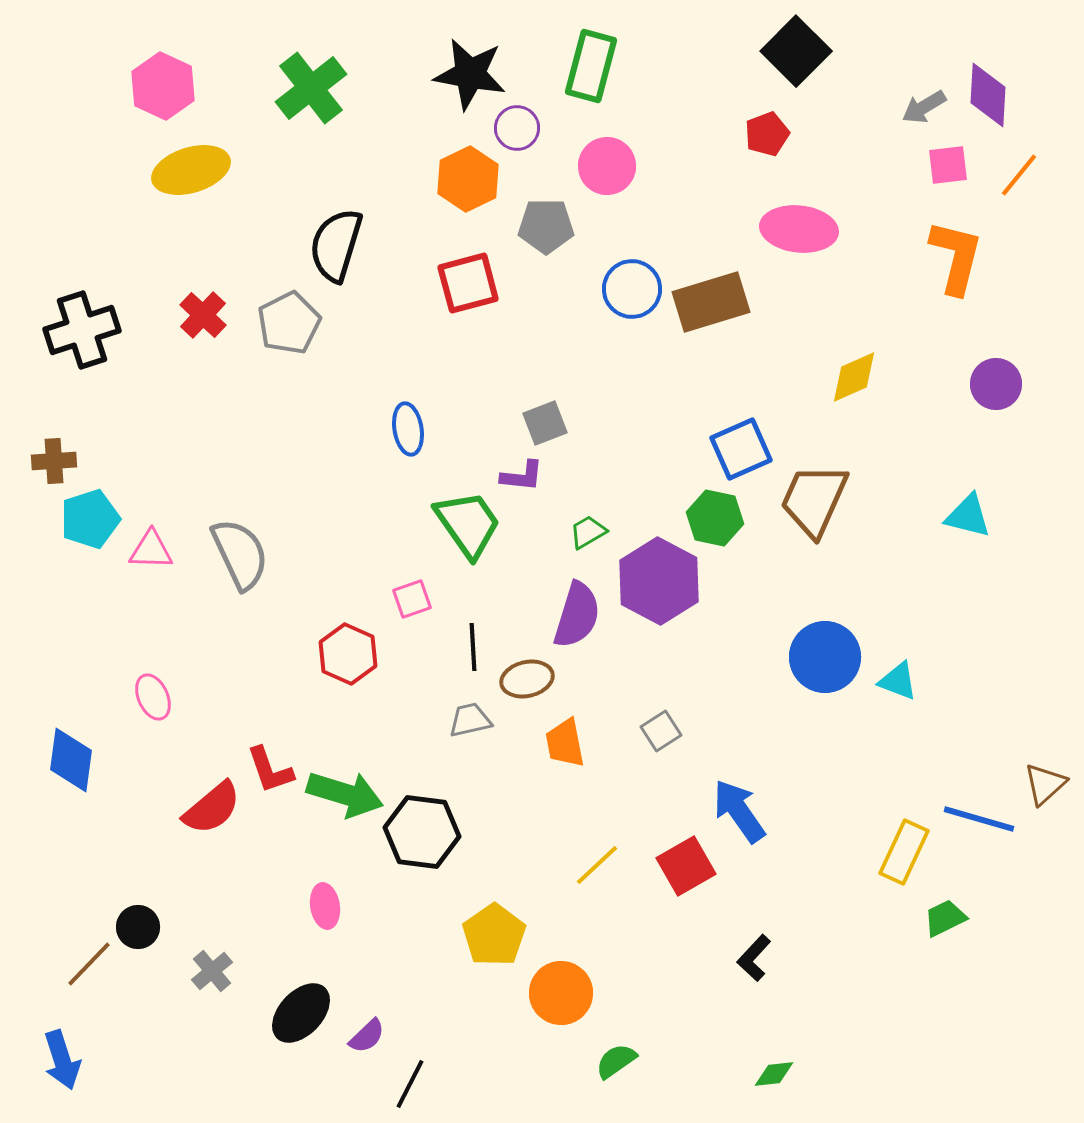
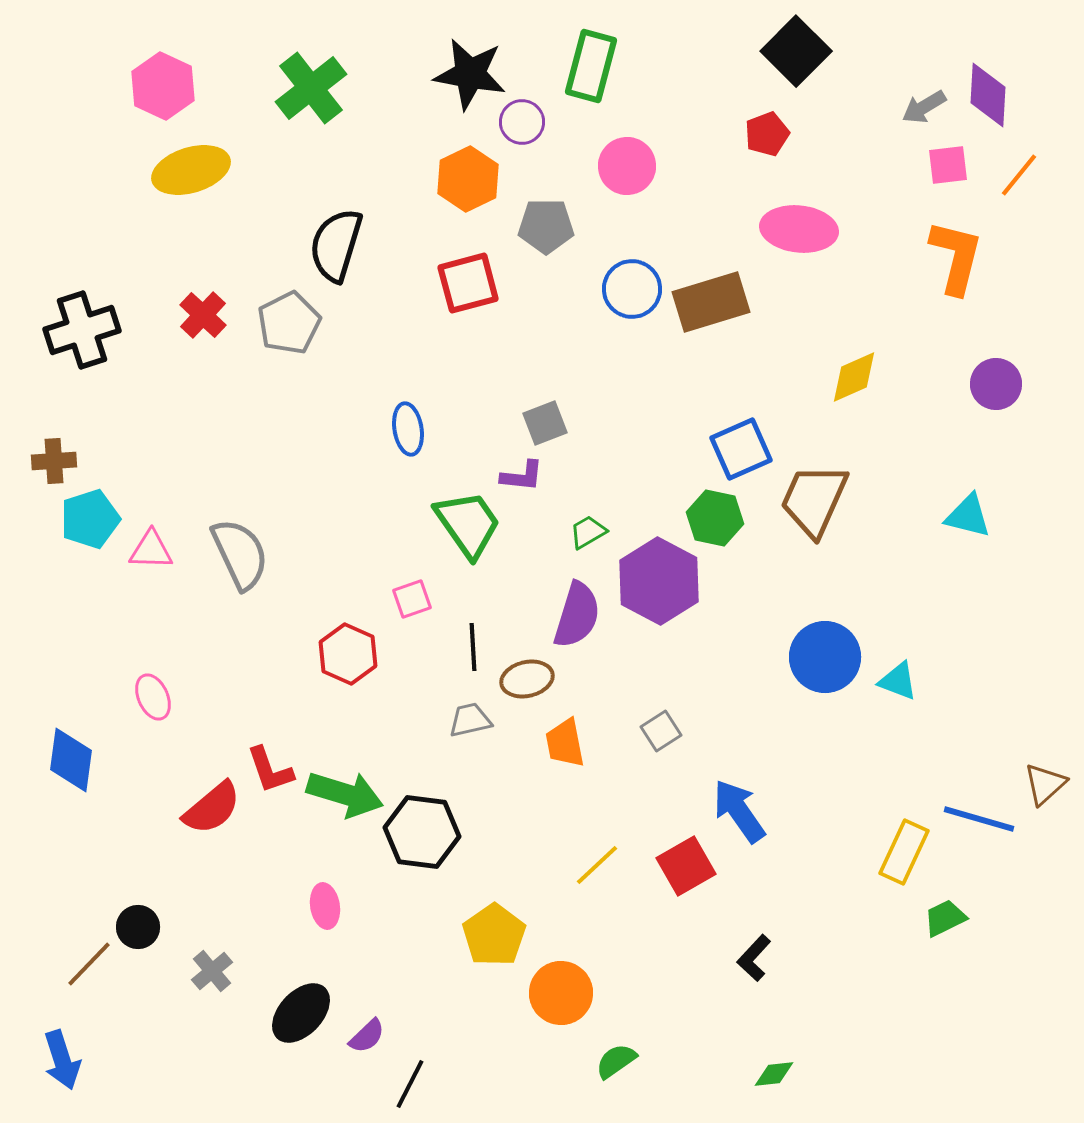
purple circle at (517, 128): moved 5 px right, 6 px up
pink circle at (607, 166): moved 20 px right
